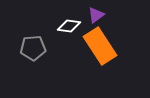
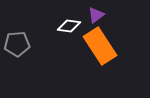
gray pentagon: moved 16 px left, 4 px up
